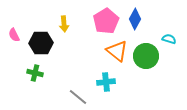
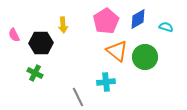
blue diamond: moved 3 px right; rotated 30 degrees clockwise
yellow arrow: moved 1 px left, 1 px down
cyan semicircle: moved 3 px left, 12 px up
green circle: moved 1 px left, 1 px down
green cross: rotated 14 degrees clockwise
gray line: rotated 24 degrees clockwise
